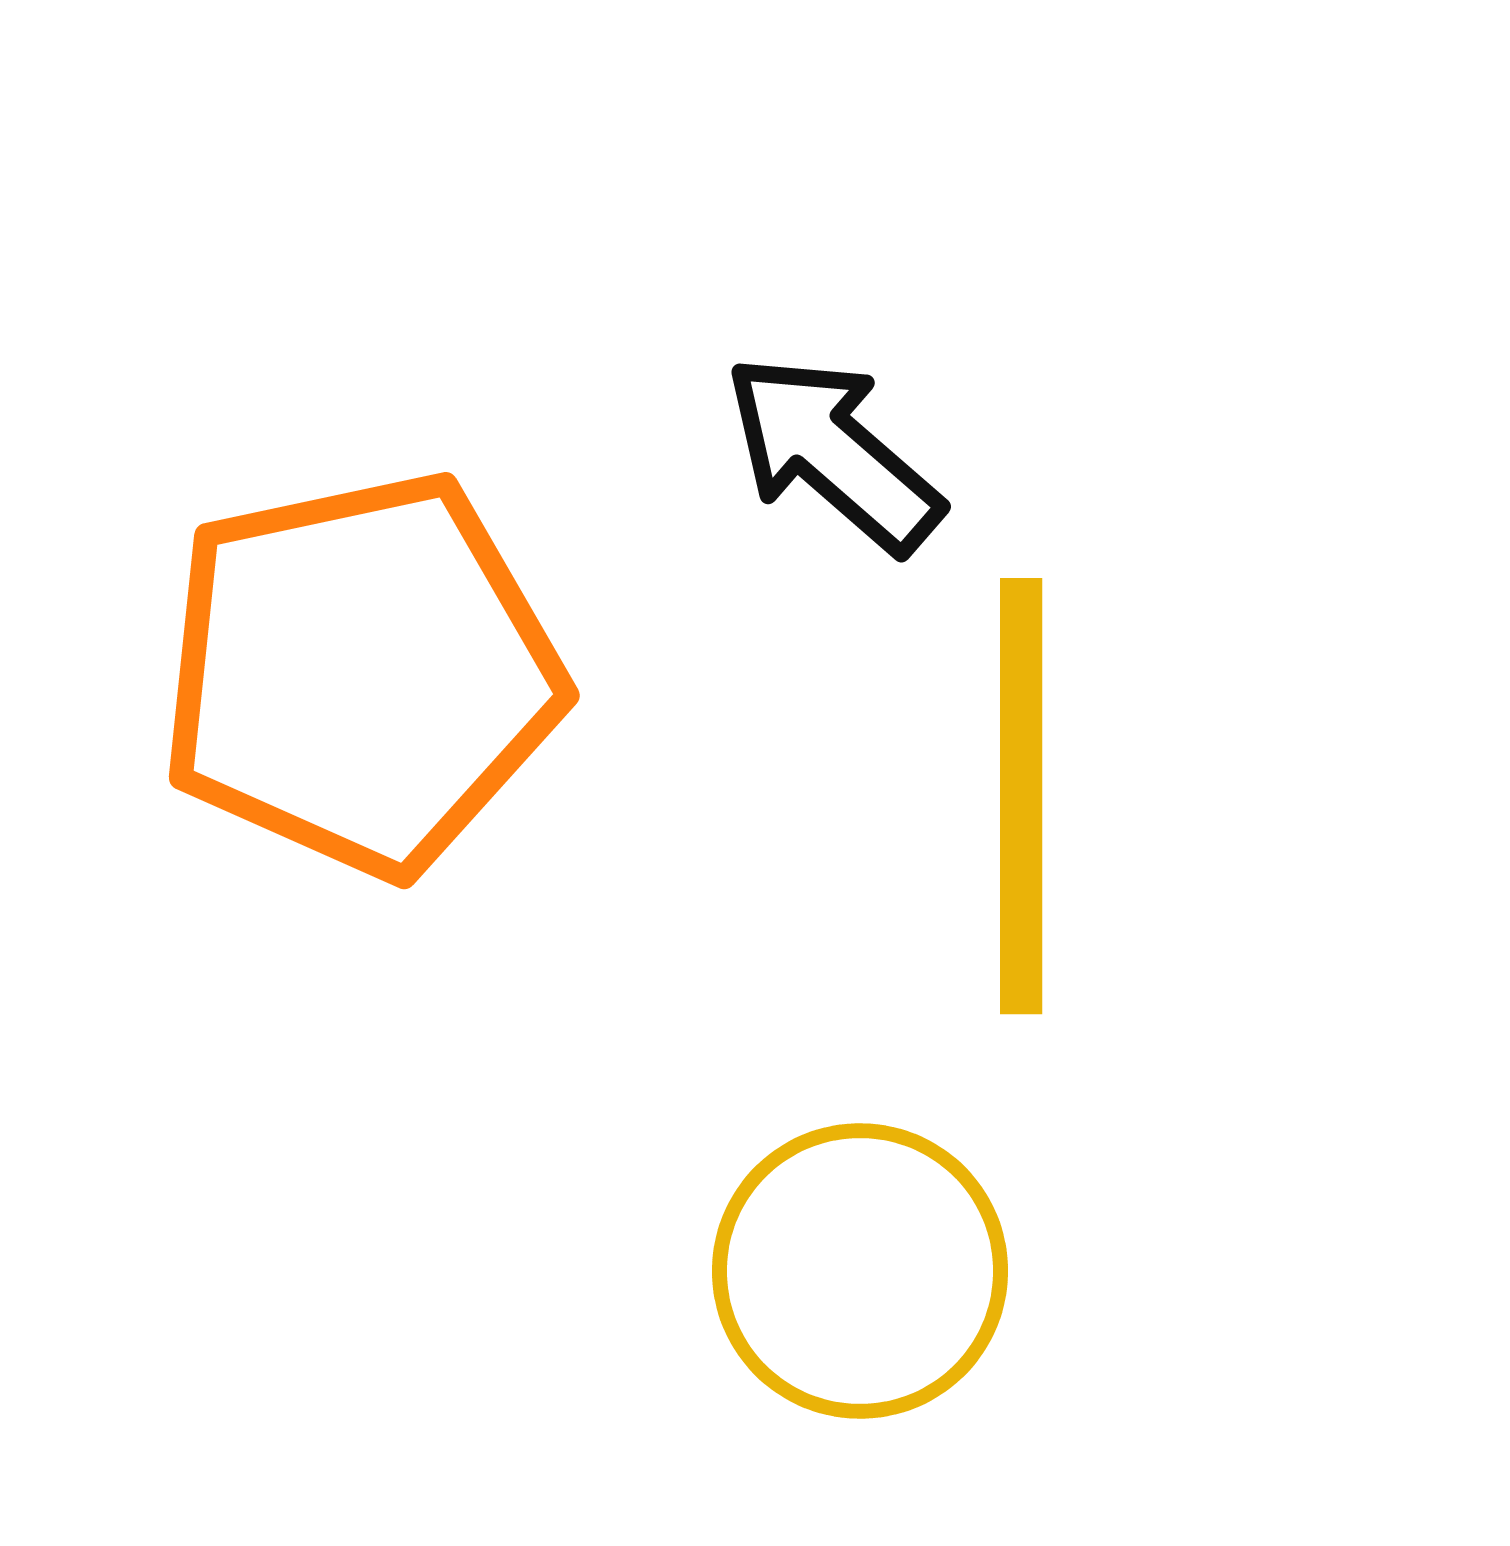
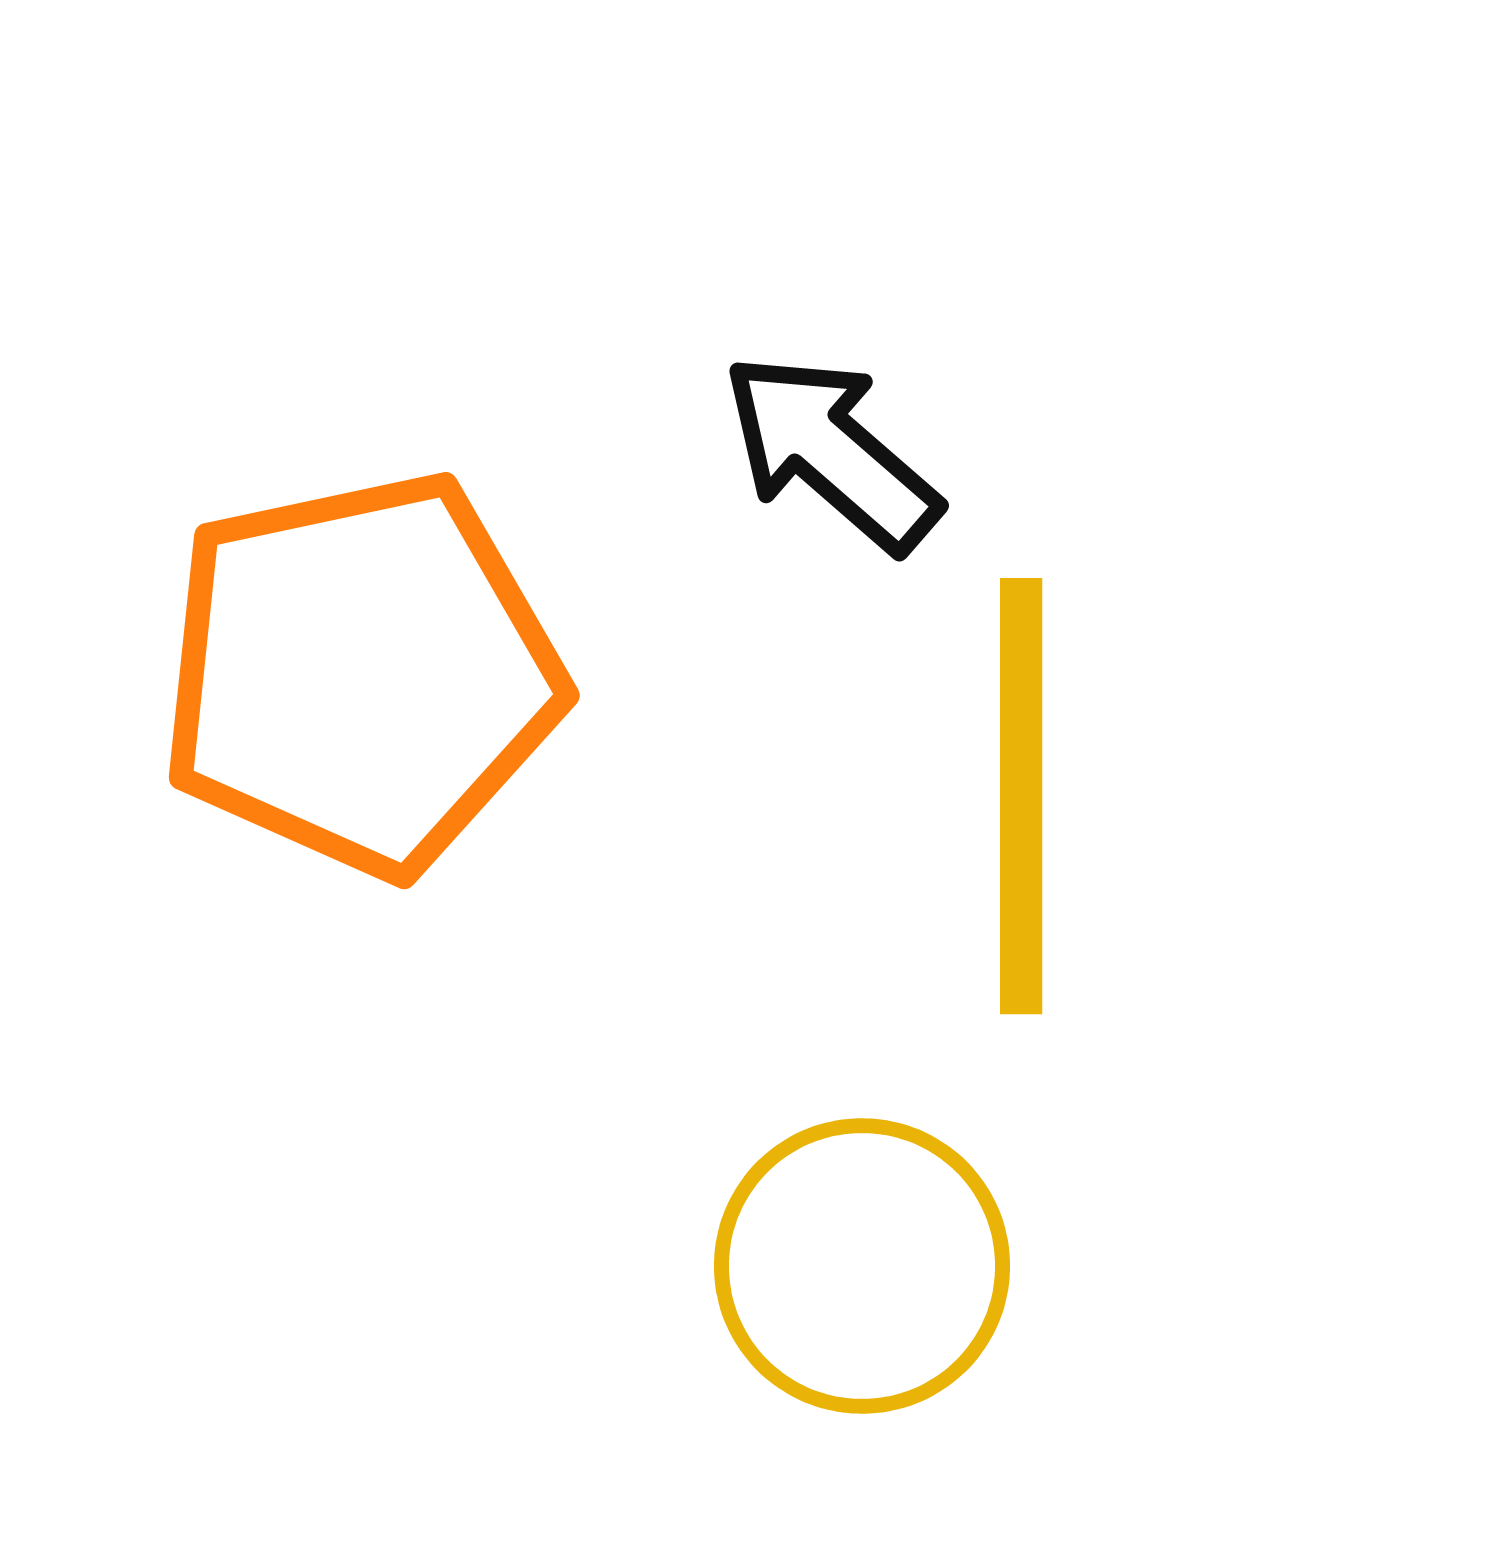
black arrow: moved 2 px left, 1 px up
yellow circle: moved 2 px right, 5 px up
